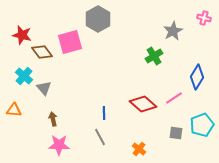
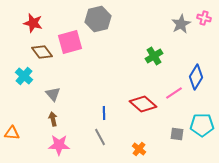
gray hexagon: rotated 15 degrees clockwise
gray star: moved 8 px right, 7 px up
red star: moved 11 px right, 12 px up
blue diamond: moved 1 px left
gray triangle: moved 9 px right, 6 px down
pink line: moved 5 px up
orange triangle: moved 2 px left, 23 px down
cyan pentagon: rotated 20 degrees clockwise
gray square: moved 1 px right, 1 px down
